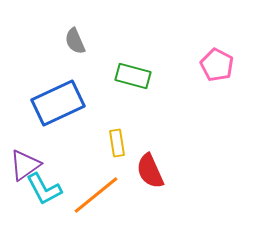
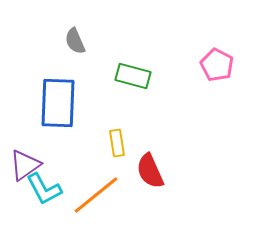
blue rectangle: rotated 63 degrees counterclockwise
